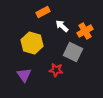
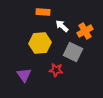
orange rectangle: rotated 32 degrees clockwise
yellow hexagon: moved 8 px right; rotated 20 degrees counterclockwise
